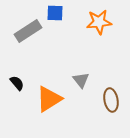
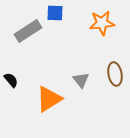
orange star: moved 3 px right, 1 px down
black semicircle: moved 6 px left, 3 px up
brown ellipse: moved 4 px right, 26 px up
